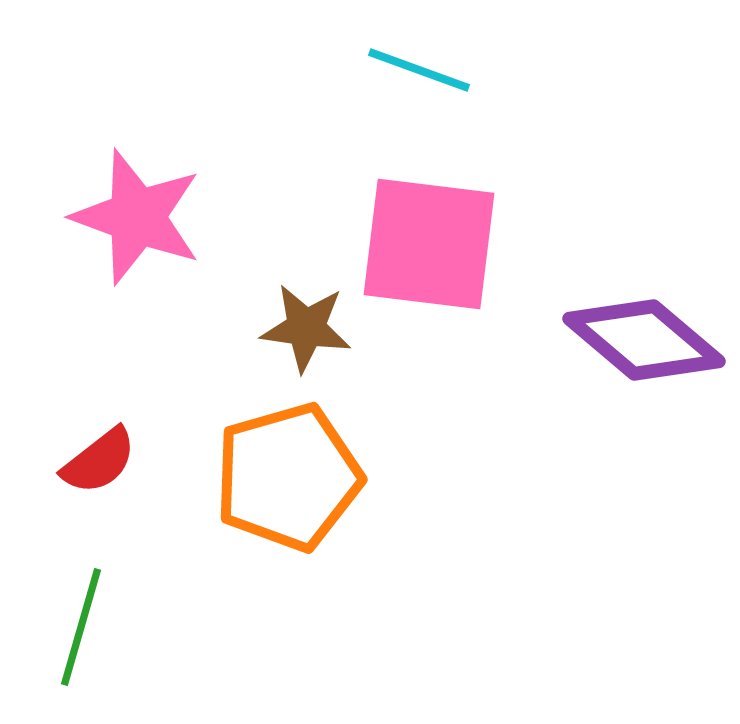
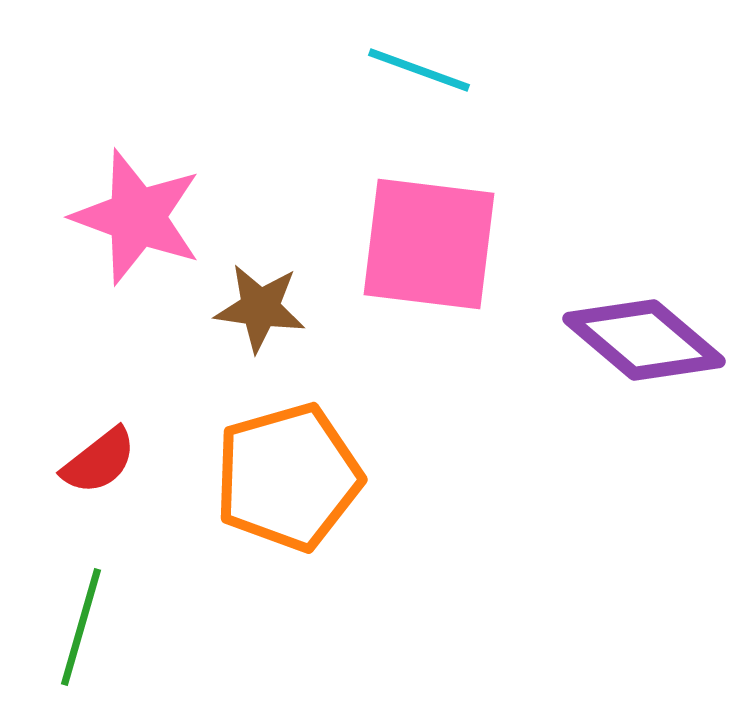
brown star: moved 46 px left, 20 px up
